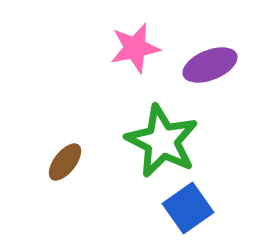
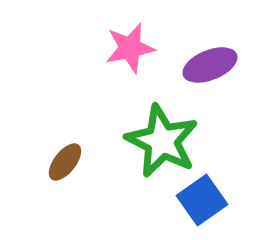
pink star: moved 5 px left
blue square: moved 14 px right, 8 px up
